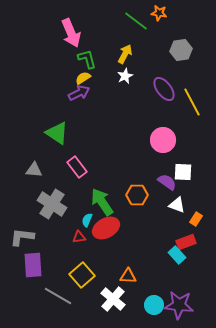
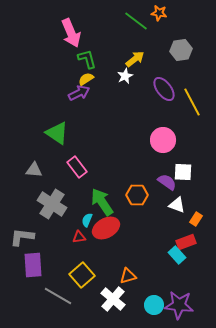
yellow arrow: moved 10 px right, 5 px down; rotated 24 degrees clockwise
yellow semicircle: moved 3 px right, 1 px down
orange triangle: rotated 18 degrees counterclockwise
